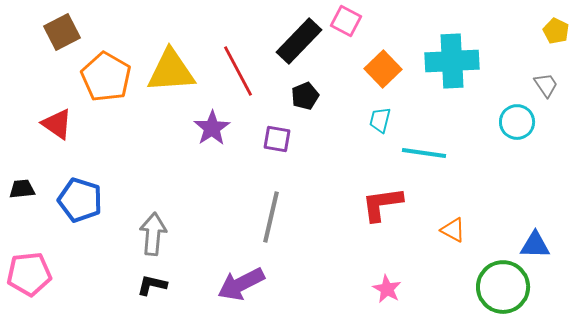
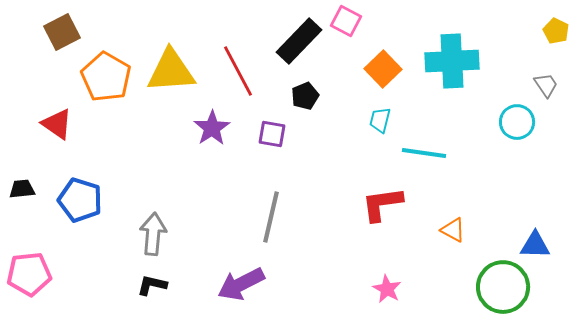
purple square: moved 5 px left, 5 px up
